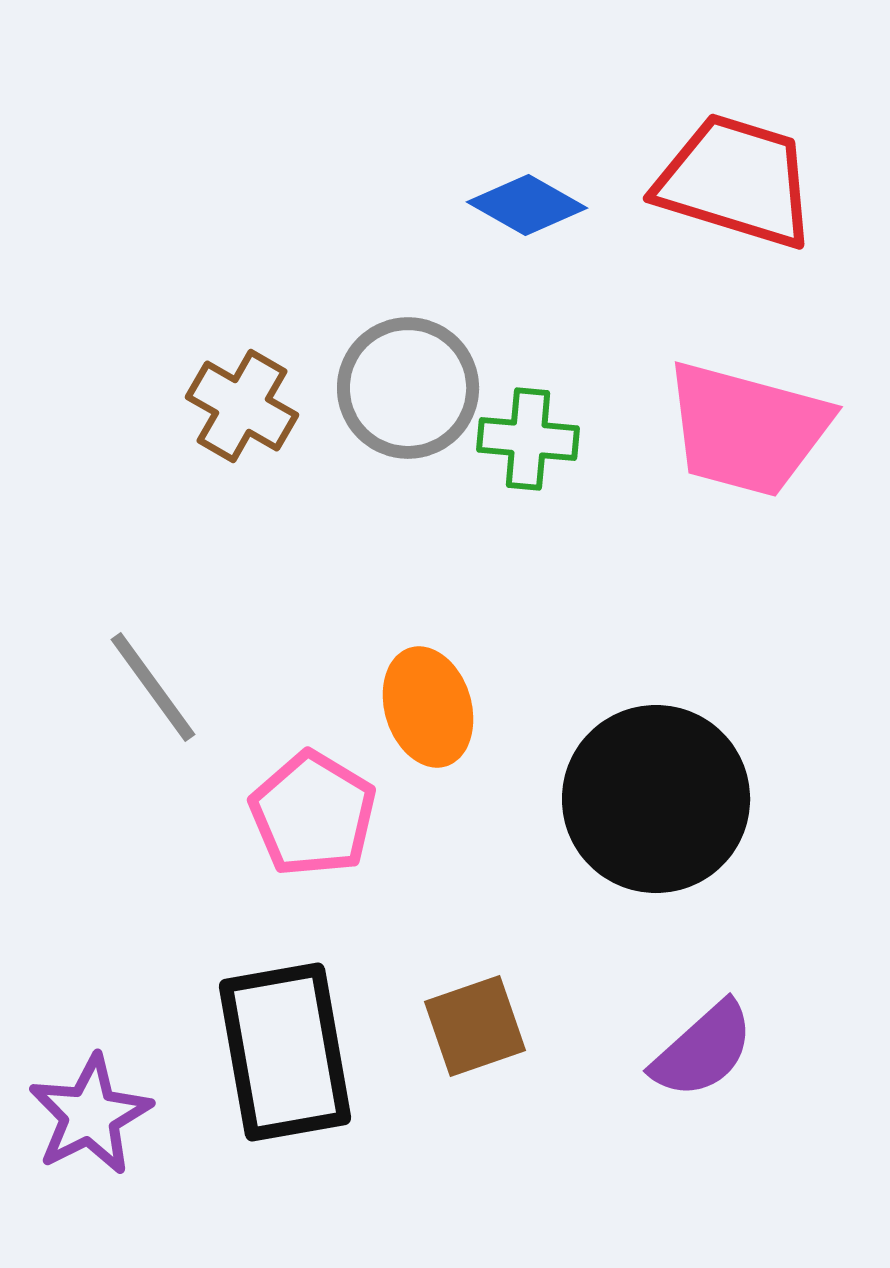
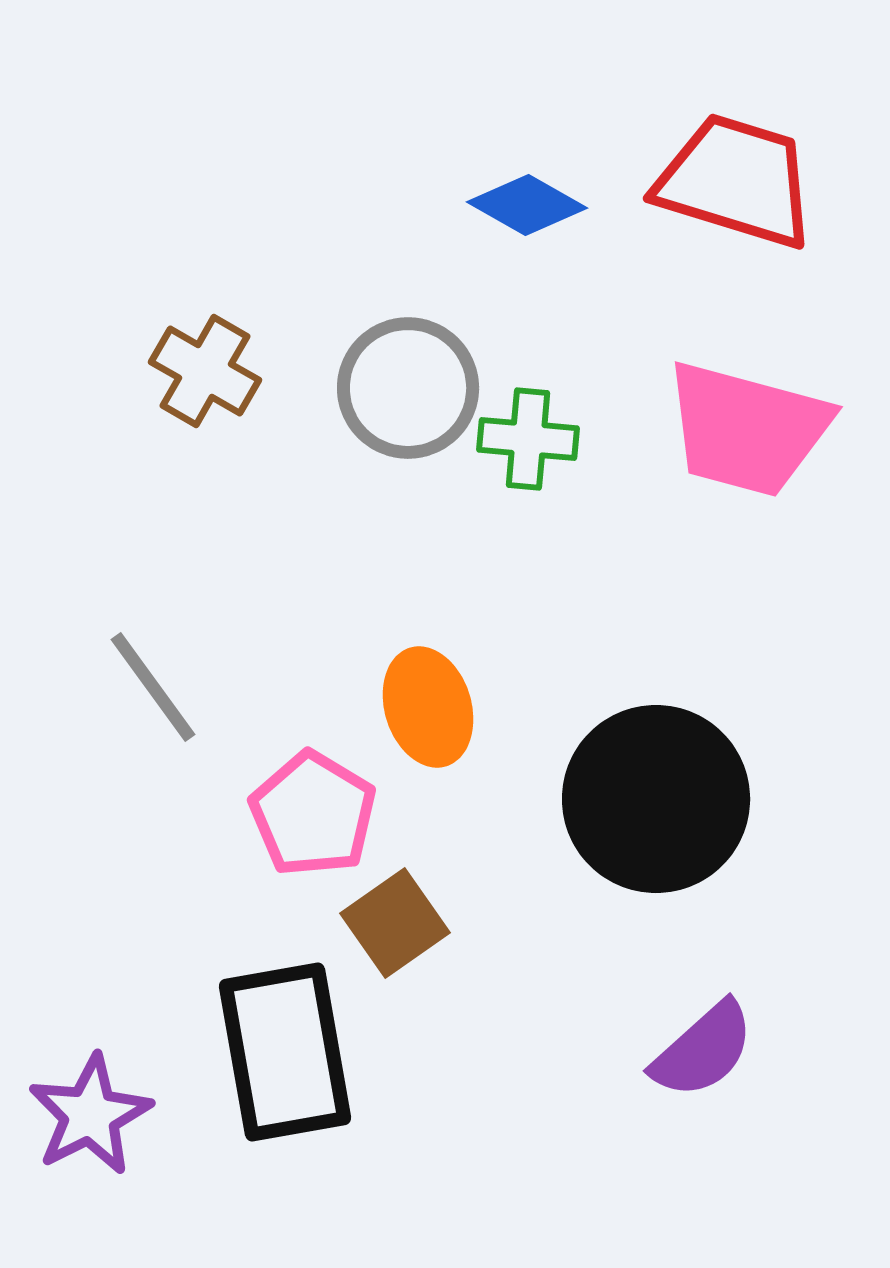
brown cross: moved 37 px left, 35 px up
brown square: moved 80 px left, 103 px up; rotated 16 degrees counterclockwise
